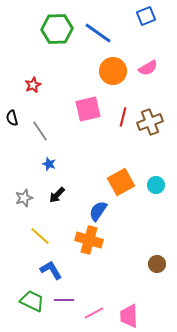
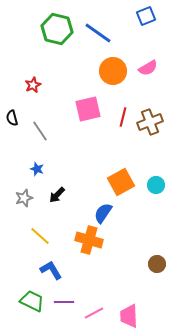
green hexagon: rotated 16 degrees clockwise
blue star: moved 12 px left, 5 px down
blue semicircle: moved 5 px right, 2 px down
purple line: moved 2 px down
